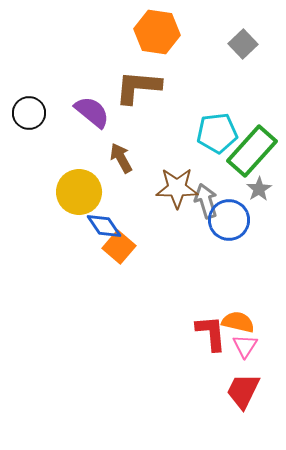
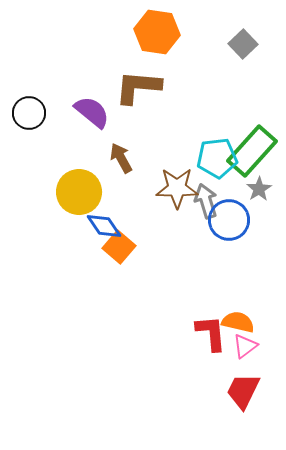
cyan pentagon: moved 25 px down
pink triangle: rotated 20 degrees clockwise
